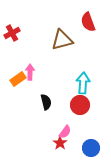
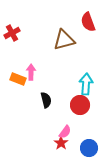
brown triangle: moved 2 px right
pink arrow: moved 1 px right
orange rectangle: rotated 56 degrees clockwise
cyan arrow: moved 3 px right, 1 px down
black semicircle: moved 2 px up
red star: moved 1 px right
blue circle: moved 2 px left
